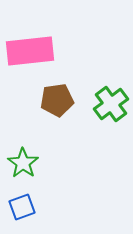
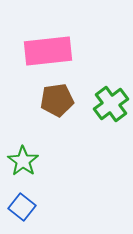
pink rectangle: moved 18 px right
green star: moved 2 px up
blue square: rotated 32 degrees counterclockwise
